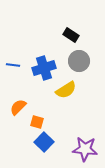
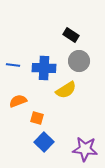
blue cross: rotated 20 degrees clockwise
orange semicircle: moved 6 px up; rotated 24 degrees clockwise
orange square: moved 4 px up
